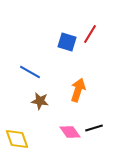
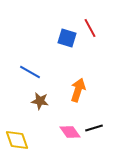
red line: moved 6 px up; rotated 60 degrees counterclockwise
blue square: moved 4 px up
yellow diamond: moved 1 px down
